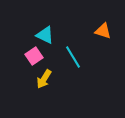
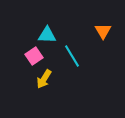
orange triangle: rotated 42 degrees clockwise
cyan triangle: moved 2 px right; rotated 24 degrees counterclockwise
cyan line: moved 1 px left, 1 px up
